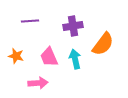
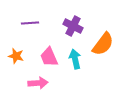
purple line: moved 2 px down
purple cross: rotated 36 degrees clockwise
